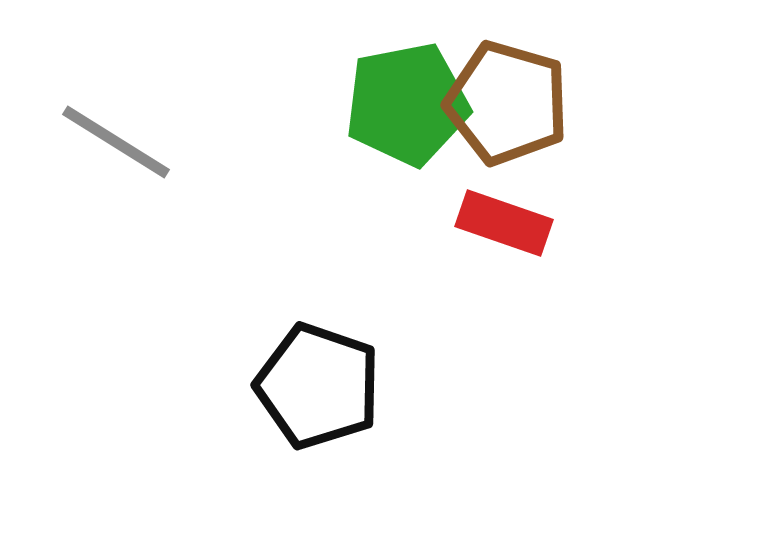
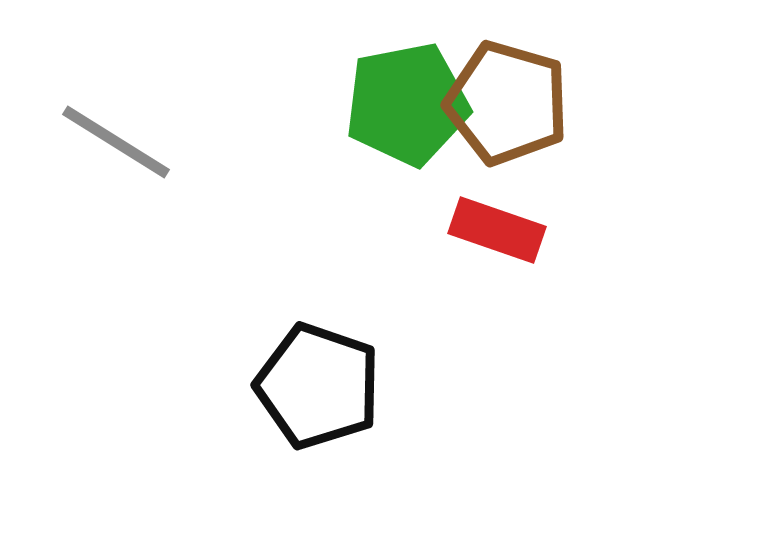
red rectangle: moved 7 px left, 7 px down
